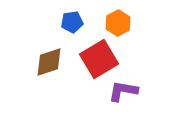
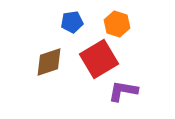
orange hexagon: moved 1 px left, 1 px down; rotated 15 degrees counterclockwise
